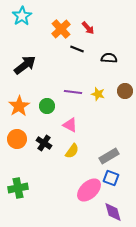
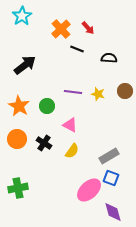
orange star: rotated 10 degrees counterclockwise
